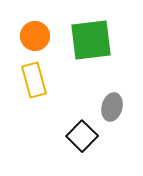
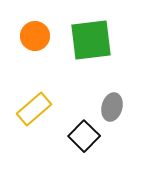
yellow rectangle: moved 29 px down; rotated 64 degrees clockwise
black square: moved 2 px right
